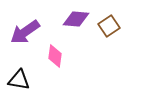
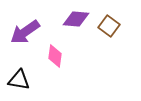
brown square: rotated 20 degrees counterclockwise
